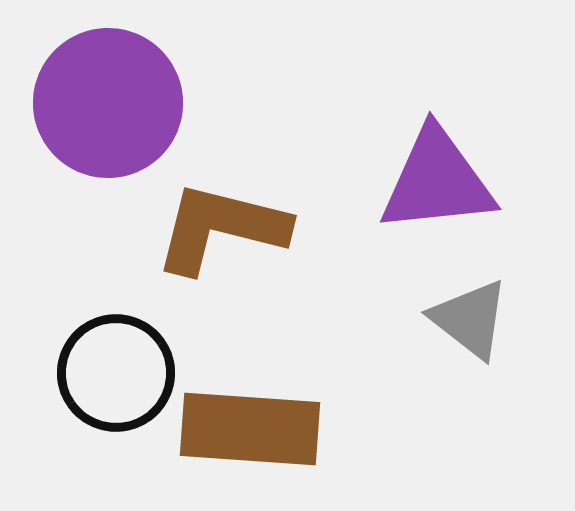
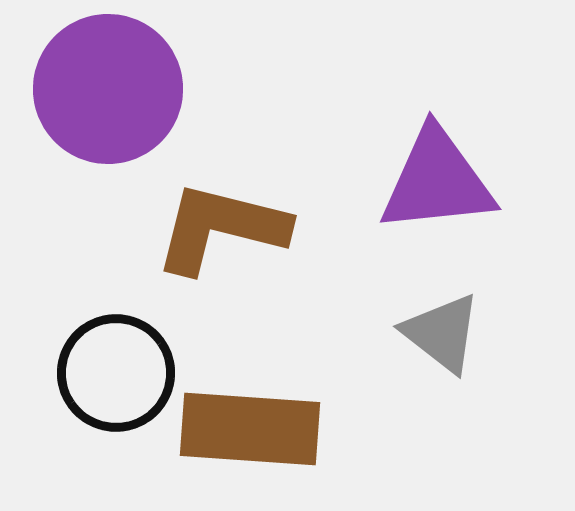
purple circle: moved 14 px up
gray triangle: moved 28 px left, 14 px down
